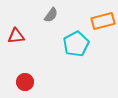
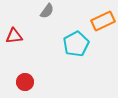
gray semicircle: moved 4 px left, 4 px up
orange rectangle: rotated 10 degrees counterclockwise
red triangle: moved 2 px left
